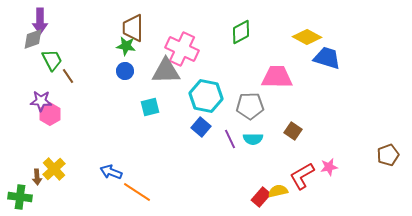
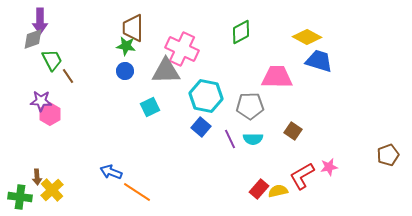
blue trapezoid: moved 8 px left, 3 px down
cyan square: rotated 12 degrees counterclockwise
yellow cross: moved 2 px left, 21 px down
red rectangle: moved 2 px left, 8 px up
